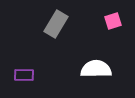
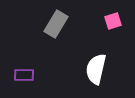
white semicircle: rotated 76 degrees counterclockwise
